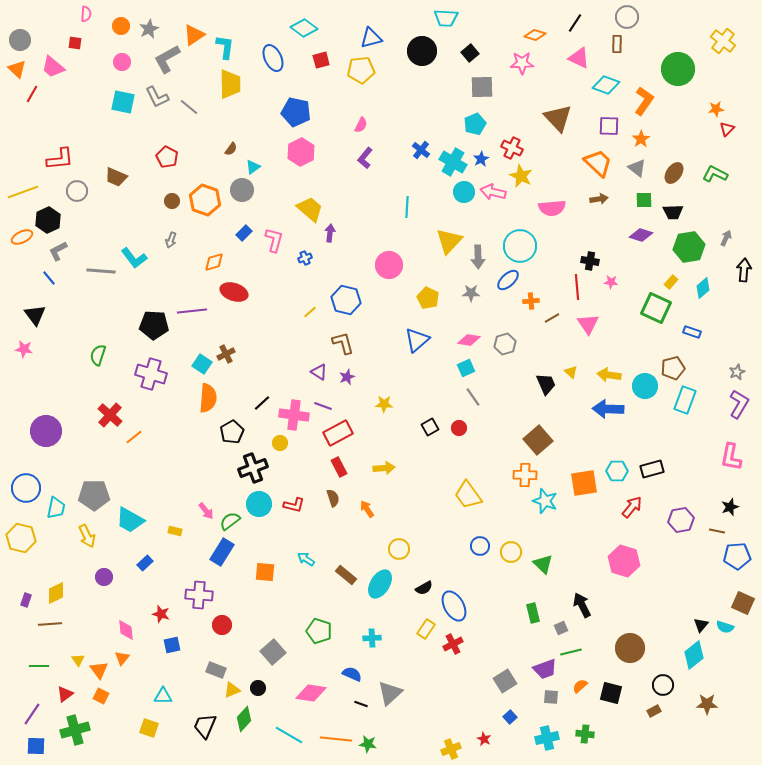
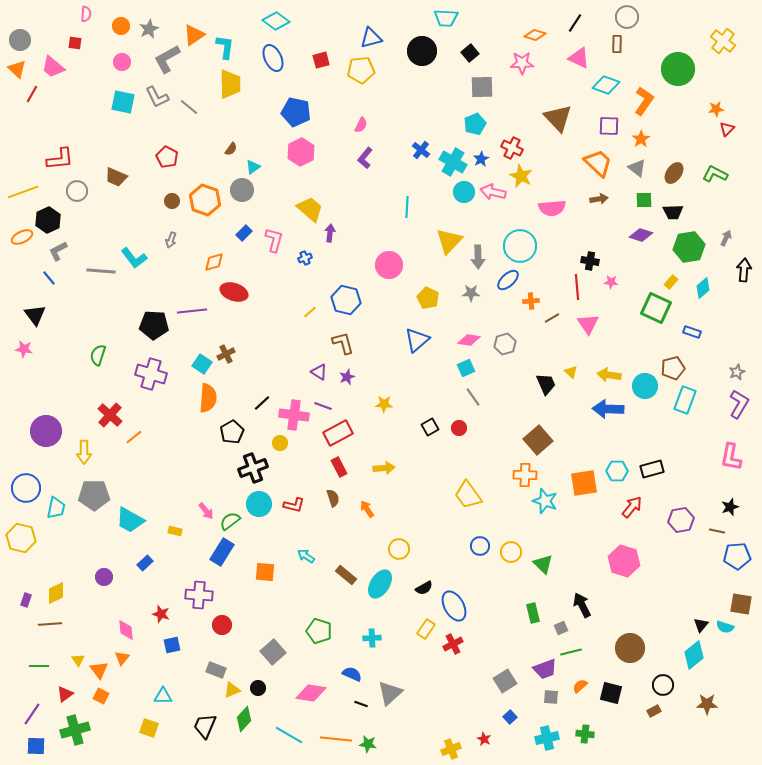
cyan diamond at (304, 28): moved 28 px left, 7 px up
yellow arrow at (87, 536): moved 3 px left, 84 px up; rotated 25 degrees clockwise
cyan arrow at (306, 559): moved 3 px up
brown square at (743, 603): moved 2 px left, 1 px down; rotated 15 degrees counterclockwise
